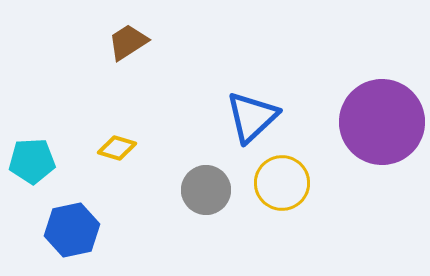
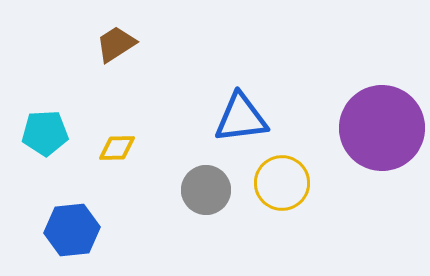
brown trapezoid: moved 12 px left, 2 px down
blue triangle: moved 11 px left, 1 px down; rotated 36 degrees clockwise
purple circle: moved 6 px down
yellow diamond: rotated 18 degrees counterclockwise
cyan pentagon: moved 13 px right, 28 px up
blue hexagon: rotated 6 degrees clockwise
